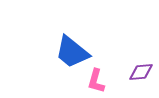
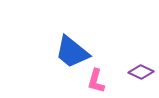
purple diamond: rotated 30 degrees clockwise
